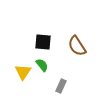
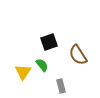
black square: moved 6 px right; rotated 24 degrees counterclockwise
brown semicircle: moved 1 px right, 9 px down
gray rectangle: rotated 40 degrees counterclockwise
